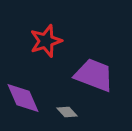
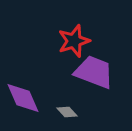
red star: moved 28 px right
purple trapezoid: moved 3 px up
